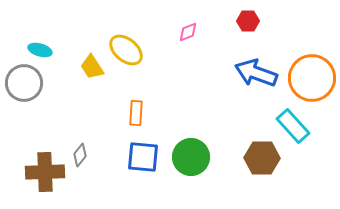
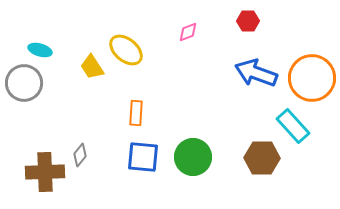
green circle: moved 2 px right
